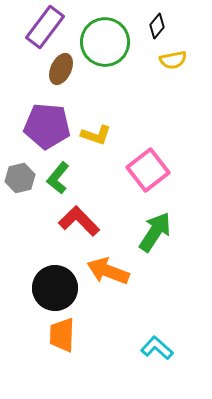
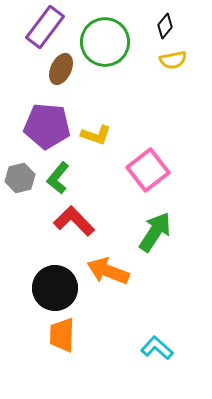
black diamond: moved 8 px right
red L-shape: moved 5 px left
